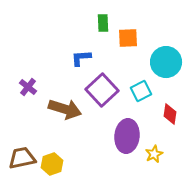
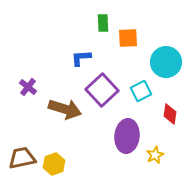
yellow star: moved 1 px right, 1 px down
yellow hexagon: moved 2 px right
